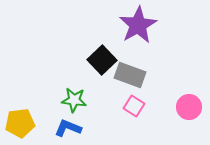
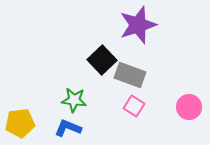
purple star: rotated 12 degrees clockwise
